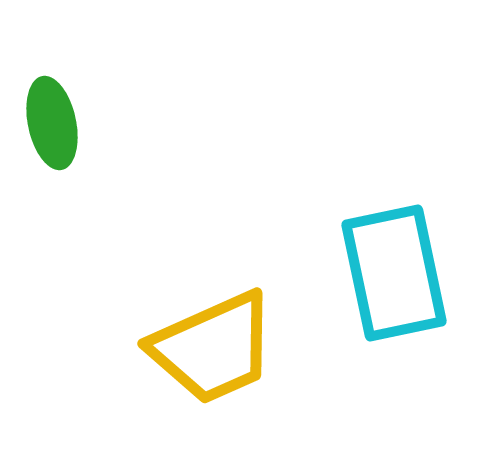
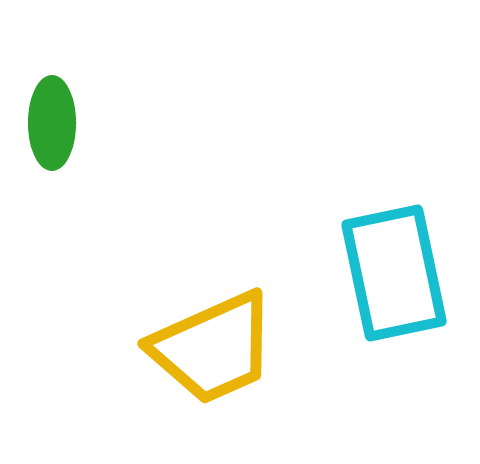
green ellipse: rotated 12 degrees clockwise
